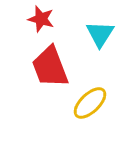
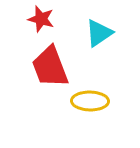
cyan triangle: moved 1 px left, 1 px up; rotated 24 degrees clockwise
yellow ellipse: moved 2 px up; rotated 45 degrees clockwise
